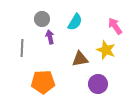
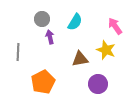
gray line: moved 4 px left, 4 px down
orange pentagon: rotated 25 degrees counterclockwise
